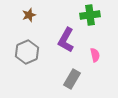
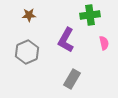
brown star: rotated 16 degrees clockwise
pink semicircle: moved 9 px right, 12 px up
